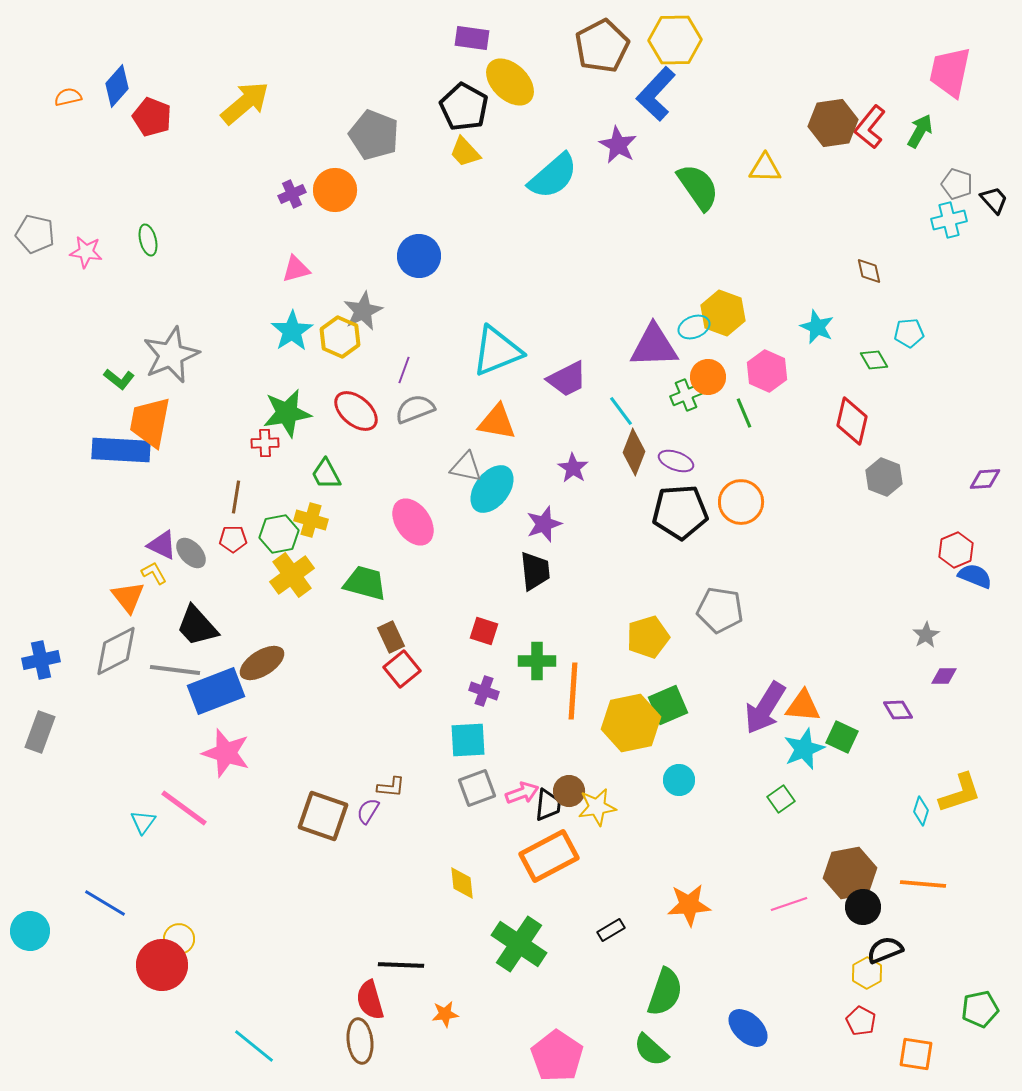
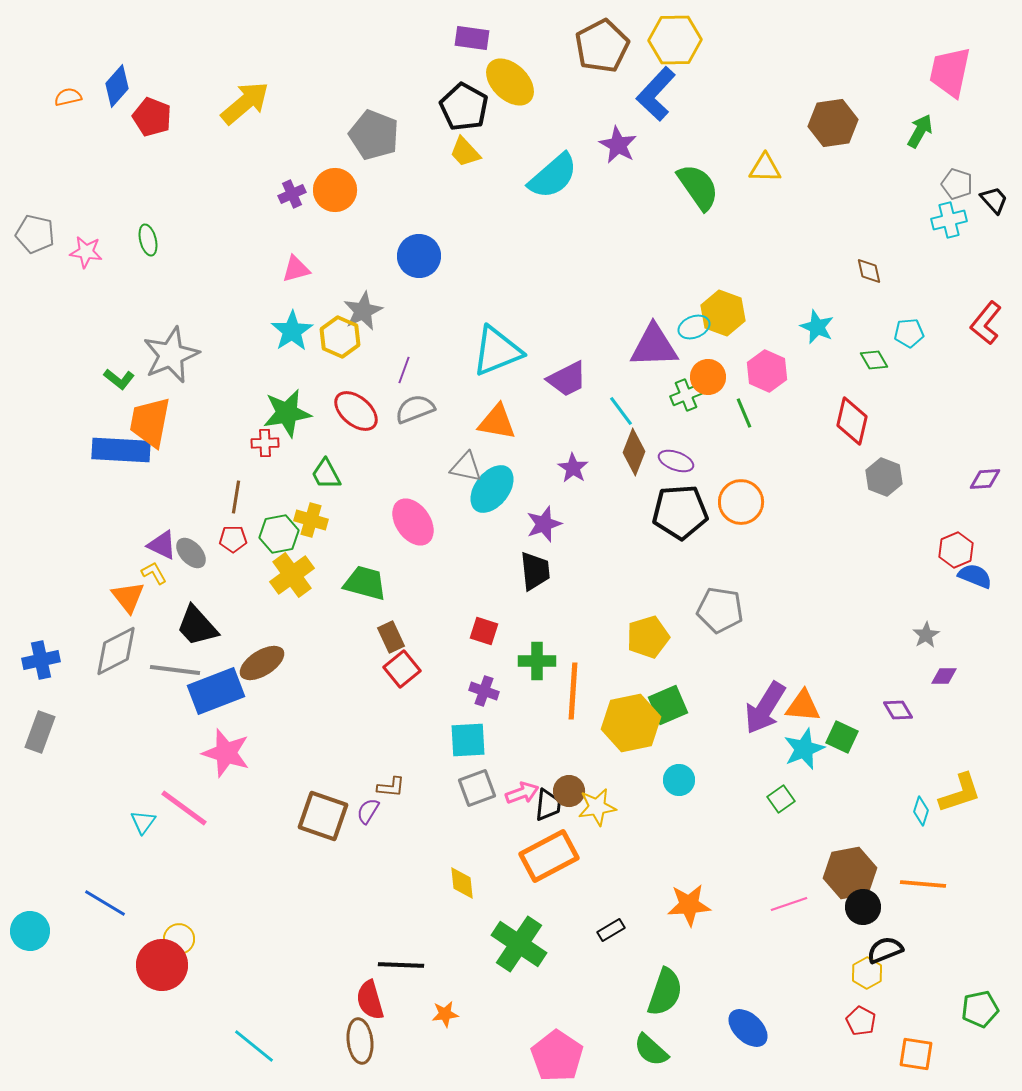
red L-shape at (870, 127): moved 116 px right, 196 px down
